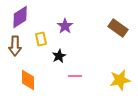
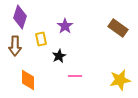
purple diamond: rotated 40 degrees counterclockwise
